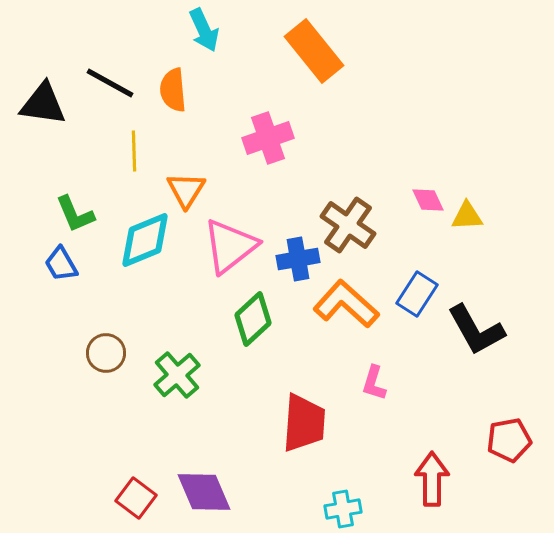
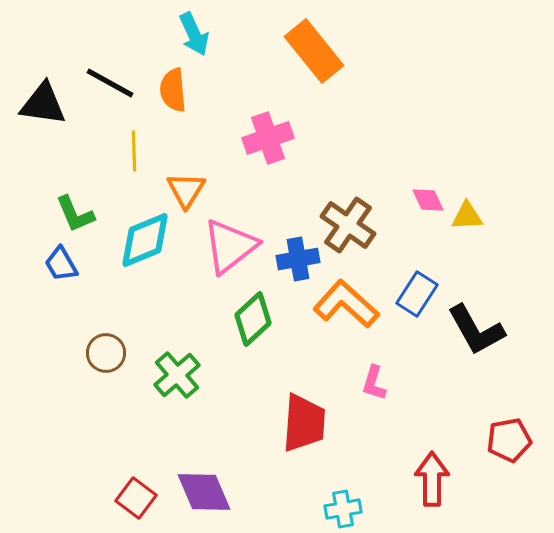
cyan arrow: moved 10 px left, 4 px down
